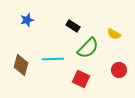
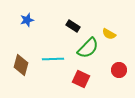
yellow semicircle: moved 5 px left
